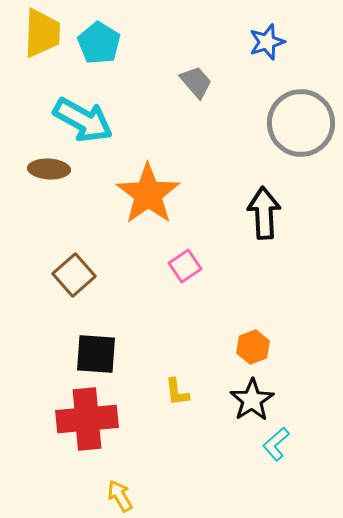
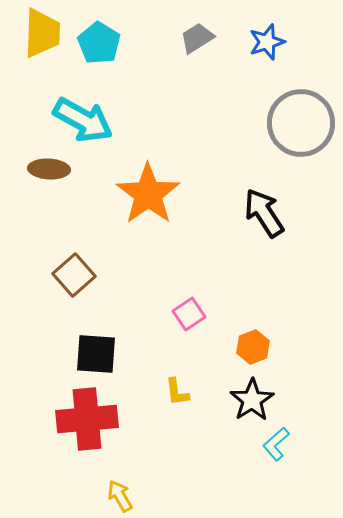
gray trapezoid: moved 1 px right, 44 px up; rotated 81 degrees counterclockwise
black arrow: rotated 30 degrees counterclockwise
pink square: moved 4 px right, 48 px down
